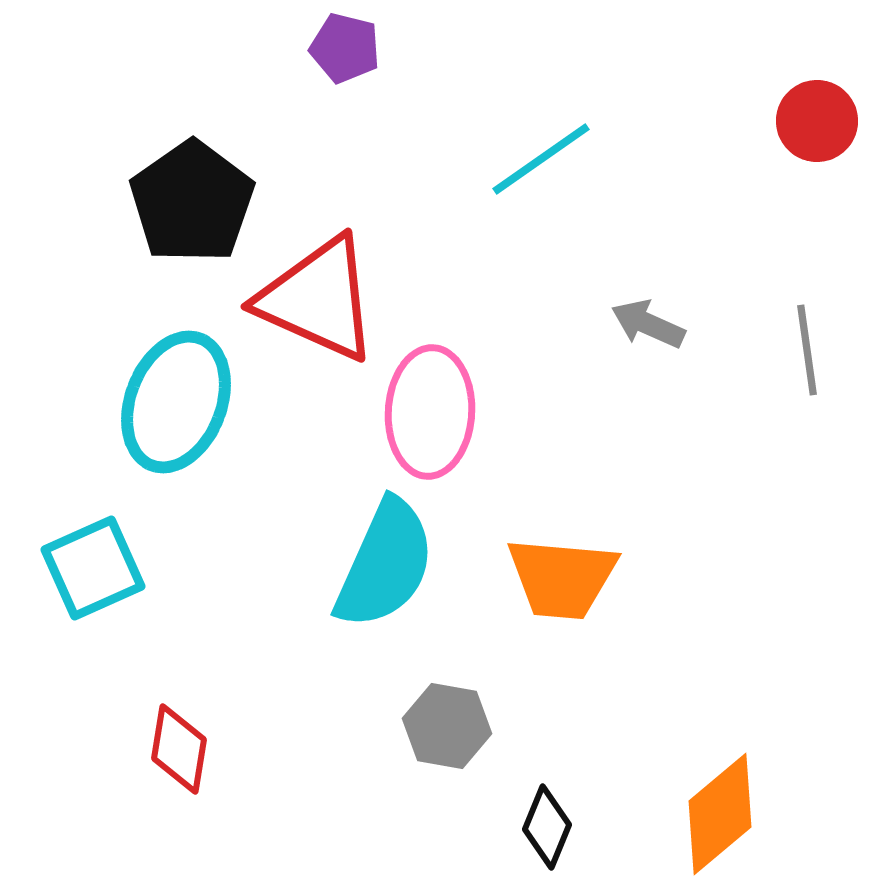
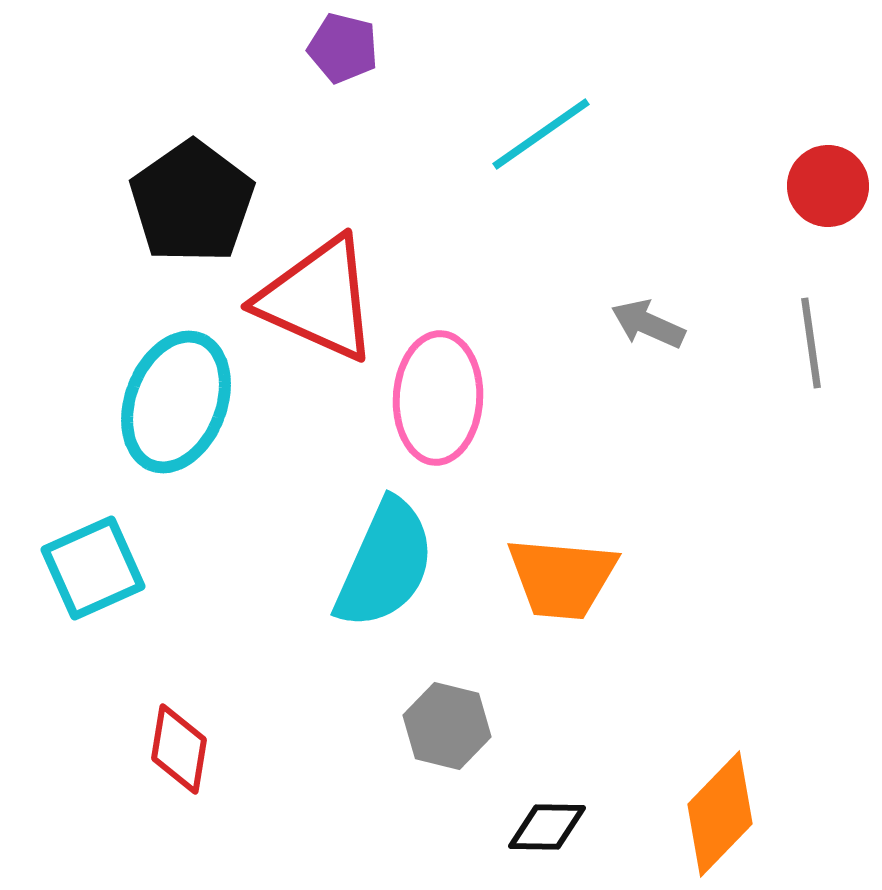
purple pentagon: moved 2 px left
red circle: moved 11 px right, 65 px down
cyan line: moved 25 px up
gray line: moved 4 px right, 7 px up
pink ellipse: moved 8 px right, 14 px up
gray hexagon: rotated 4 degrees clockwise
orange diamond: rotated 6 degrees counterclockwise
black diamond: rotated 68 degrees clockwise
